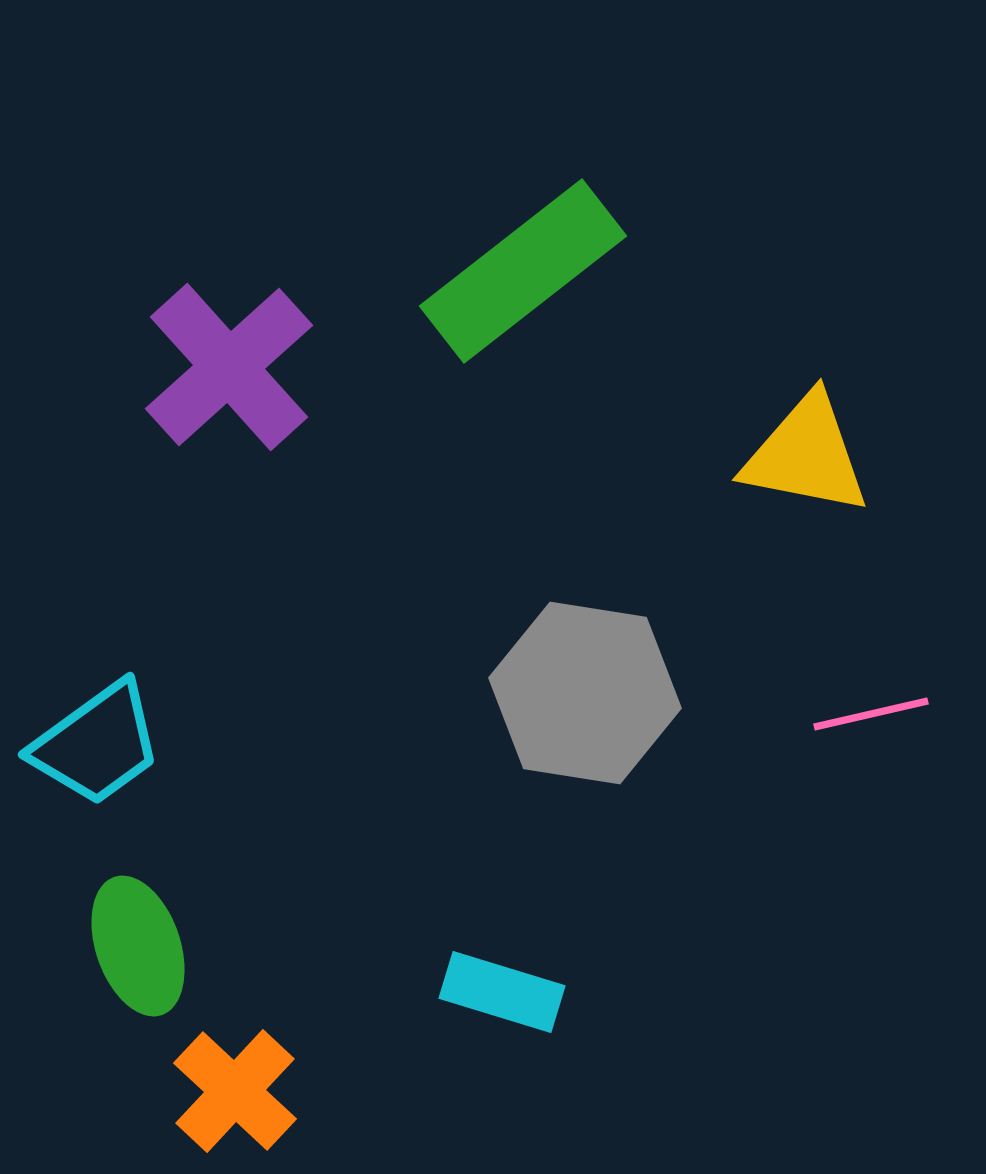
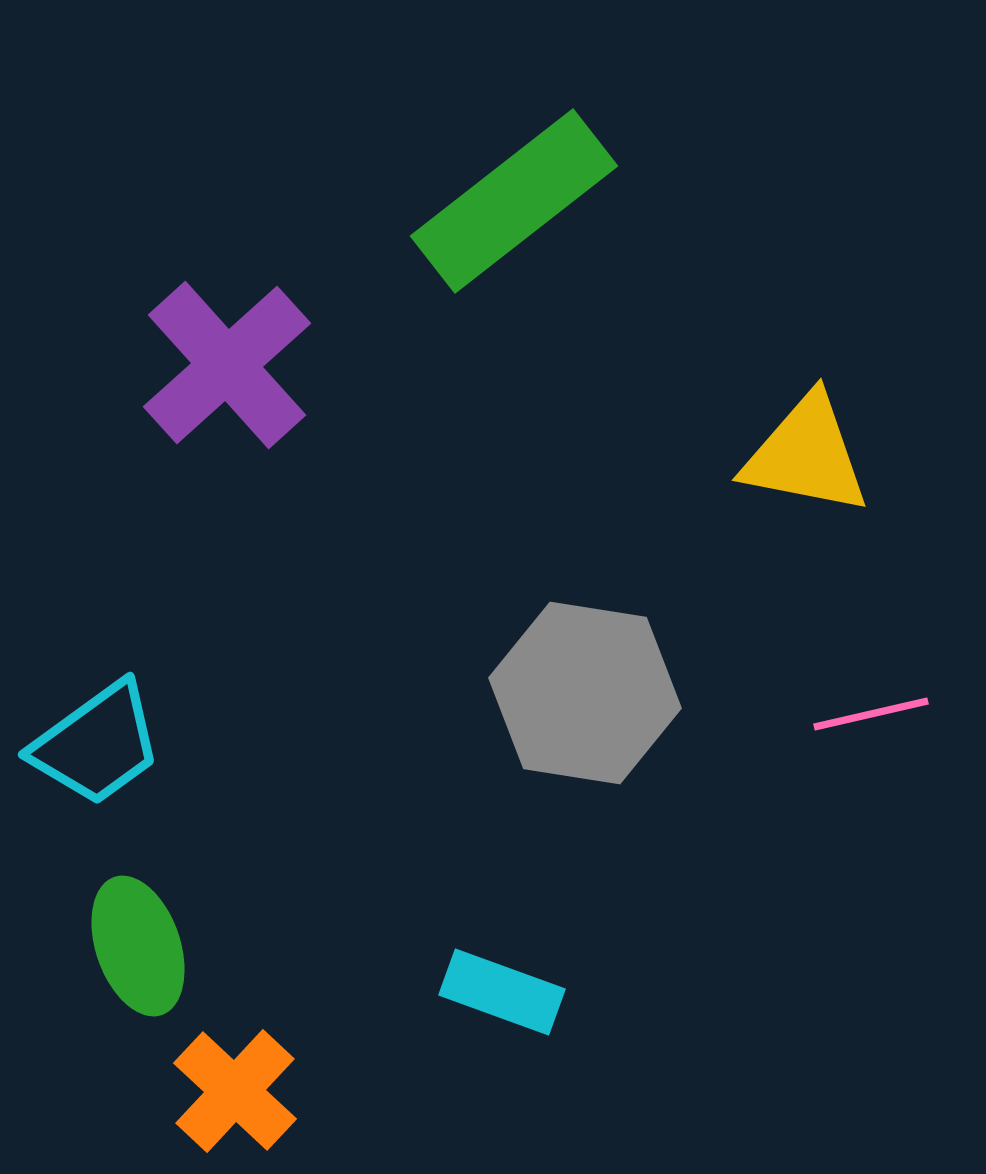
green rectangle: moved 9 px left, 70 px up
purple cross: moved 2 px left, 2 px up
cyan rectangle: rotated 3 degrees clockwise
